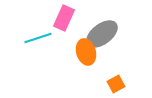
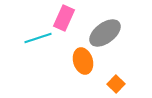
gray ellipse: moved 3 px right, 1 px up
orange ellipse: moved 3 px left, 9 px down
orange square: rotated 18 degrees counterclockwise
